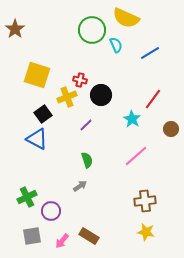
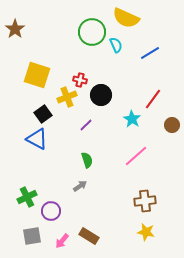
green circle: moved 2 px down
brown circle: moved 1 px right, 4 px up
